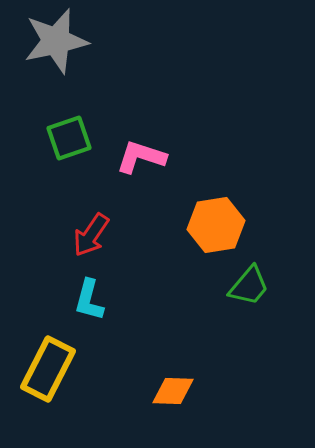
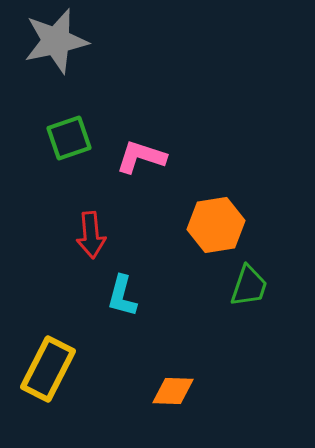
red arrow: rotated 39 degrees counterclockwise
green trapezoid: rotated 21 degrees counterclockwise
cyan L-shape: moved 33 px right, 4 px up
